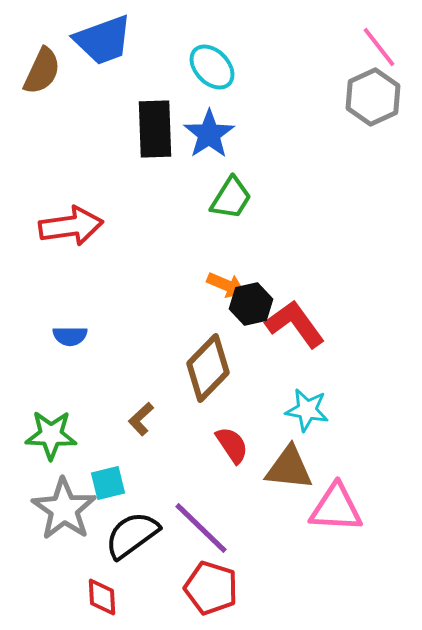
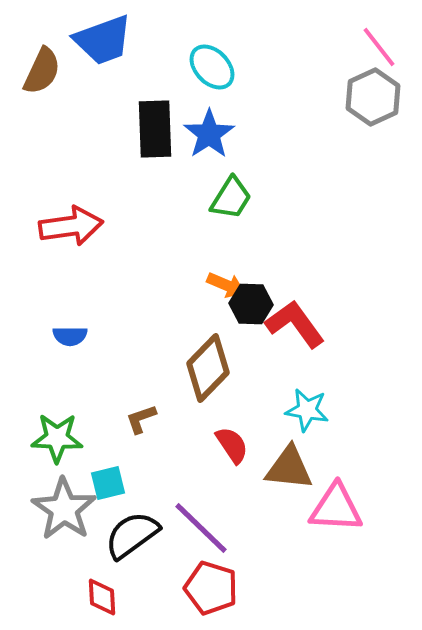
black hexagon: rotated 15 degrees clockwise
brown L-shape: rotated 24 degrees clockwise
green star: moved 6 px right, 3 px down
